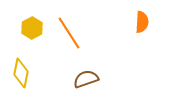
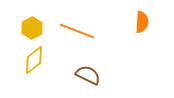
orange line: moved 8 px right, 2 px up; rotated 36 degrees counterclockwise
yellow diamond: moved 13 px right, 13 px up; rotated 40 degrees clockwise
brown semicircle: moved 2 px right, 4 px up; rotated 45 degrees clockwise
